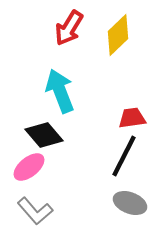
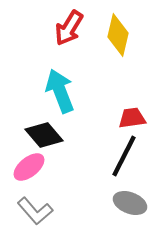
yellow diamond: rotated 33 degrees counterclockwise
